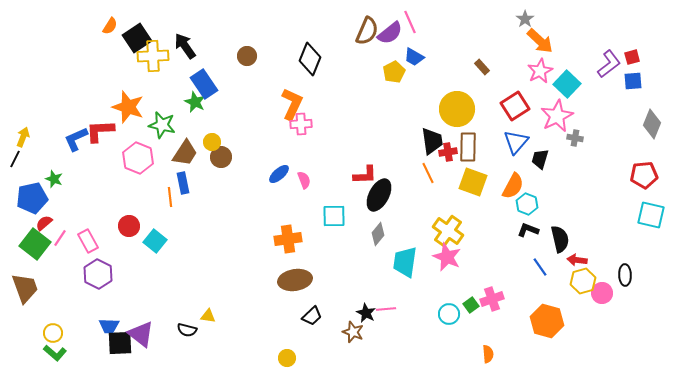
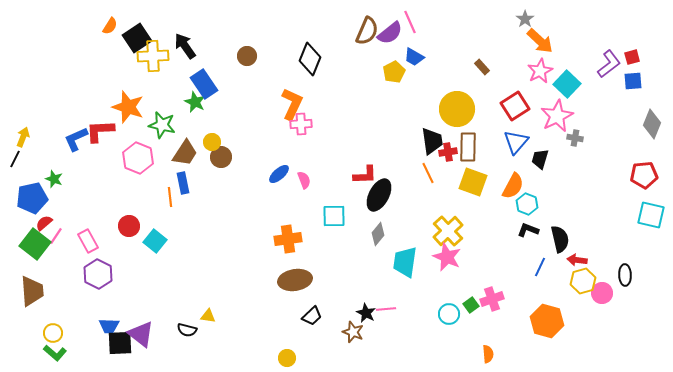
yellow cross at (448, 231): rotated 12 degrees clockwise
pink line at (60, 238): moved 4 px left, 2 px up
blue line at (540, 267): rotated 60 degrees clockwise
brown trapezoid at (25, 288): moved 7 px right, 3 px down; rotated 16 degrees clockwise
